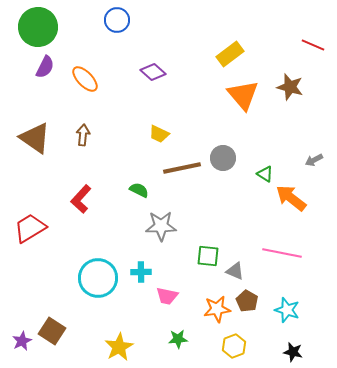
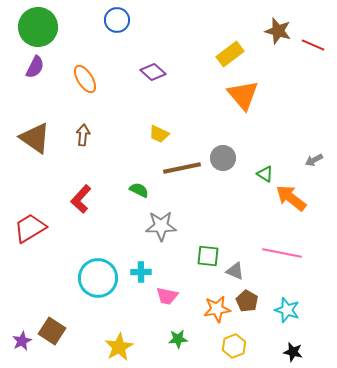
purple semicircle: moved 10 px left
orange ellipse: rotated 12 degrees clockwise
brown star: moved 12 px left, 56 px up
